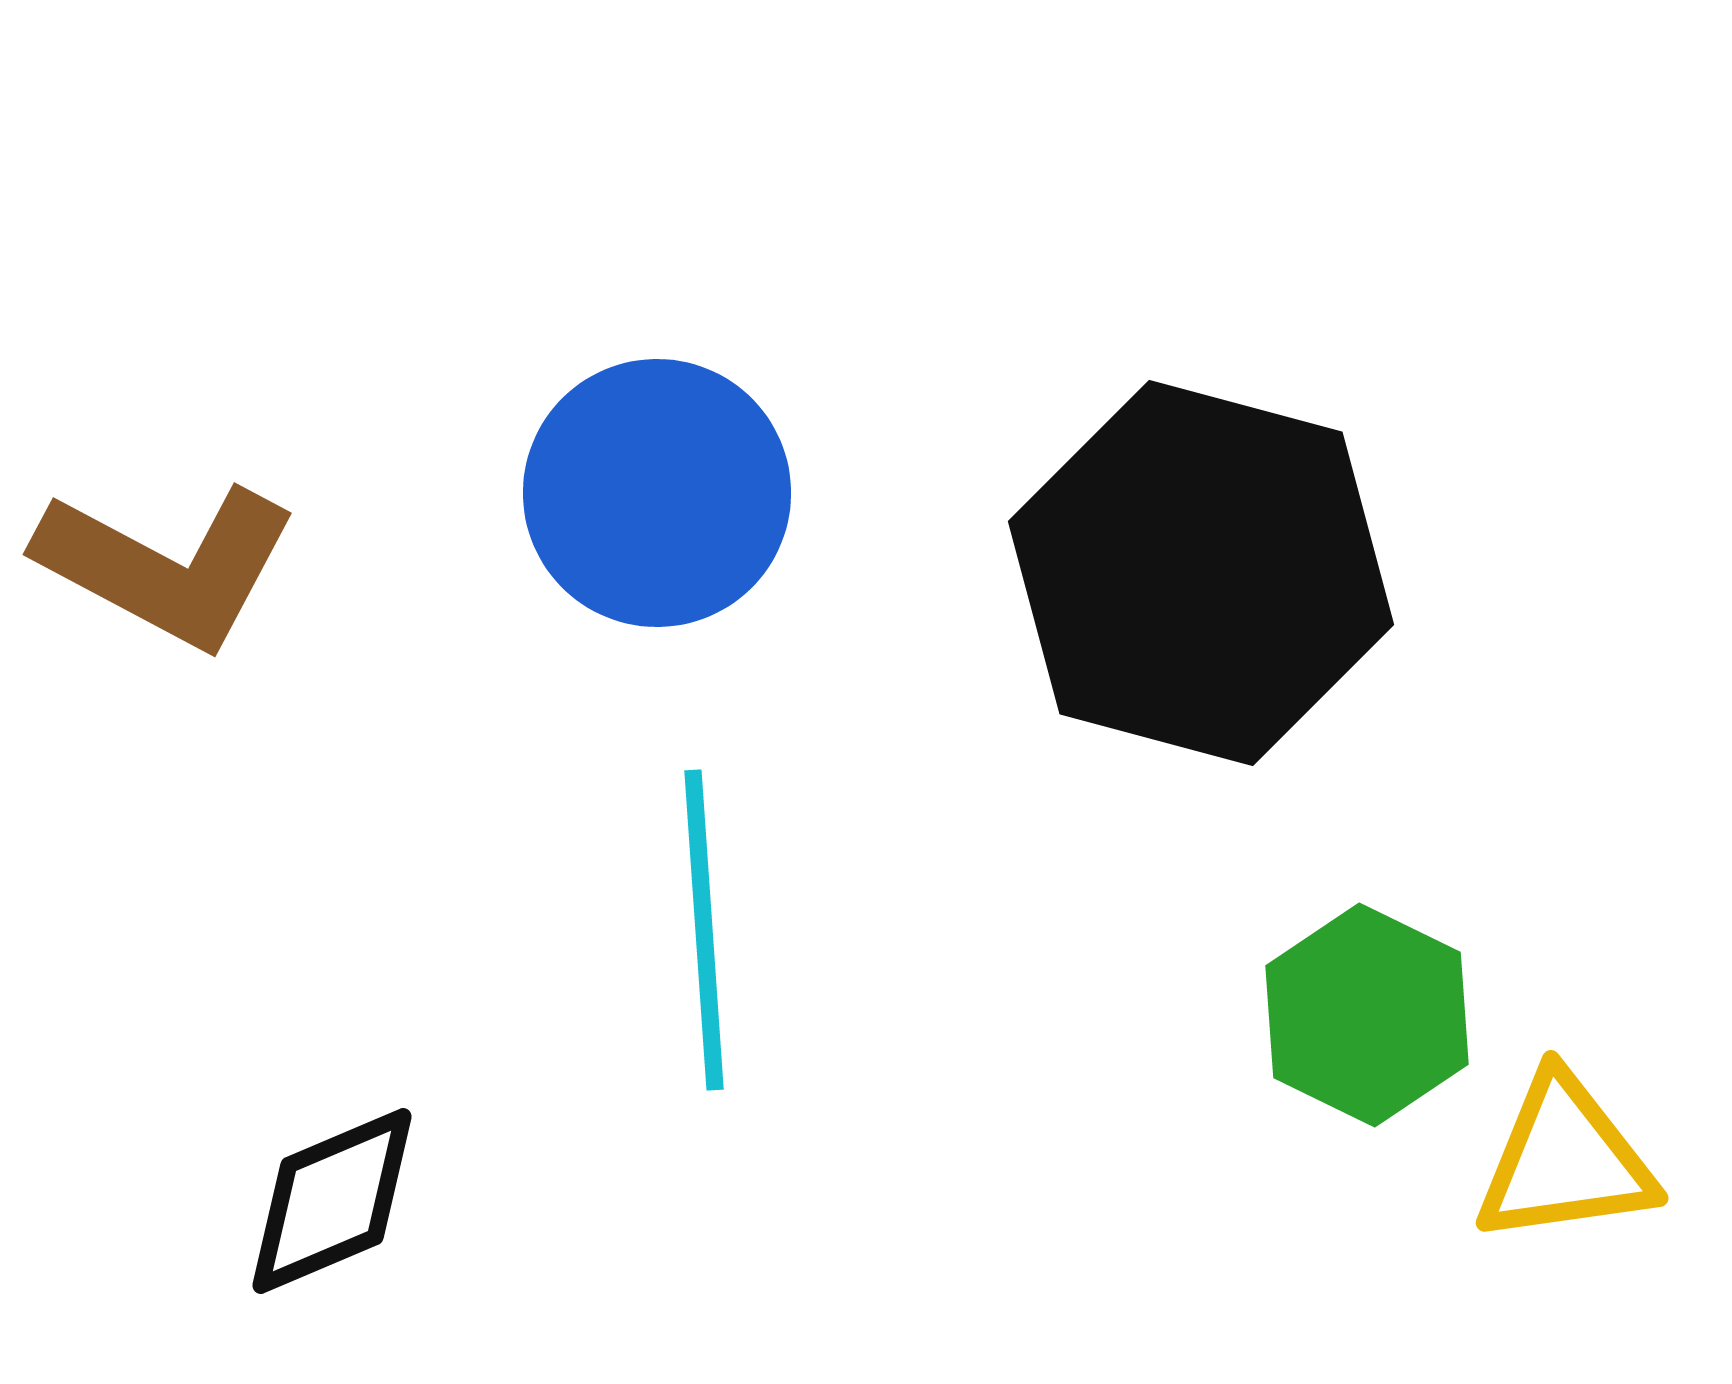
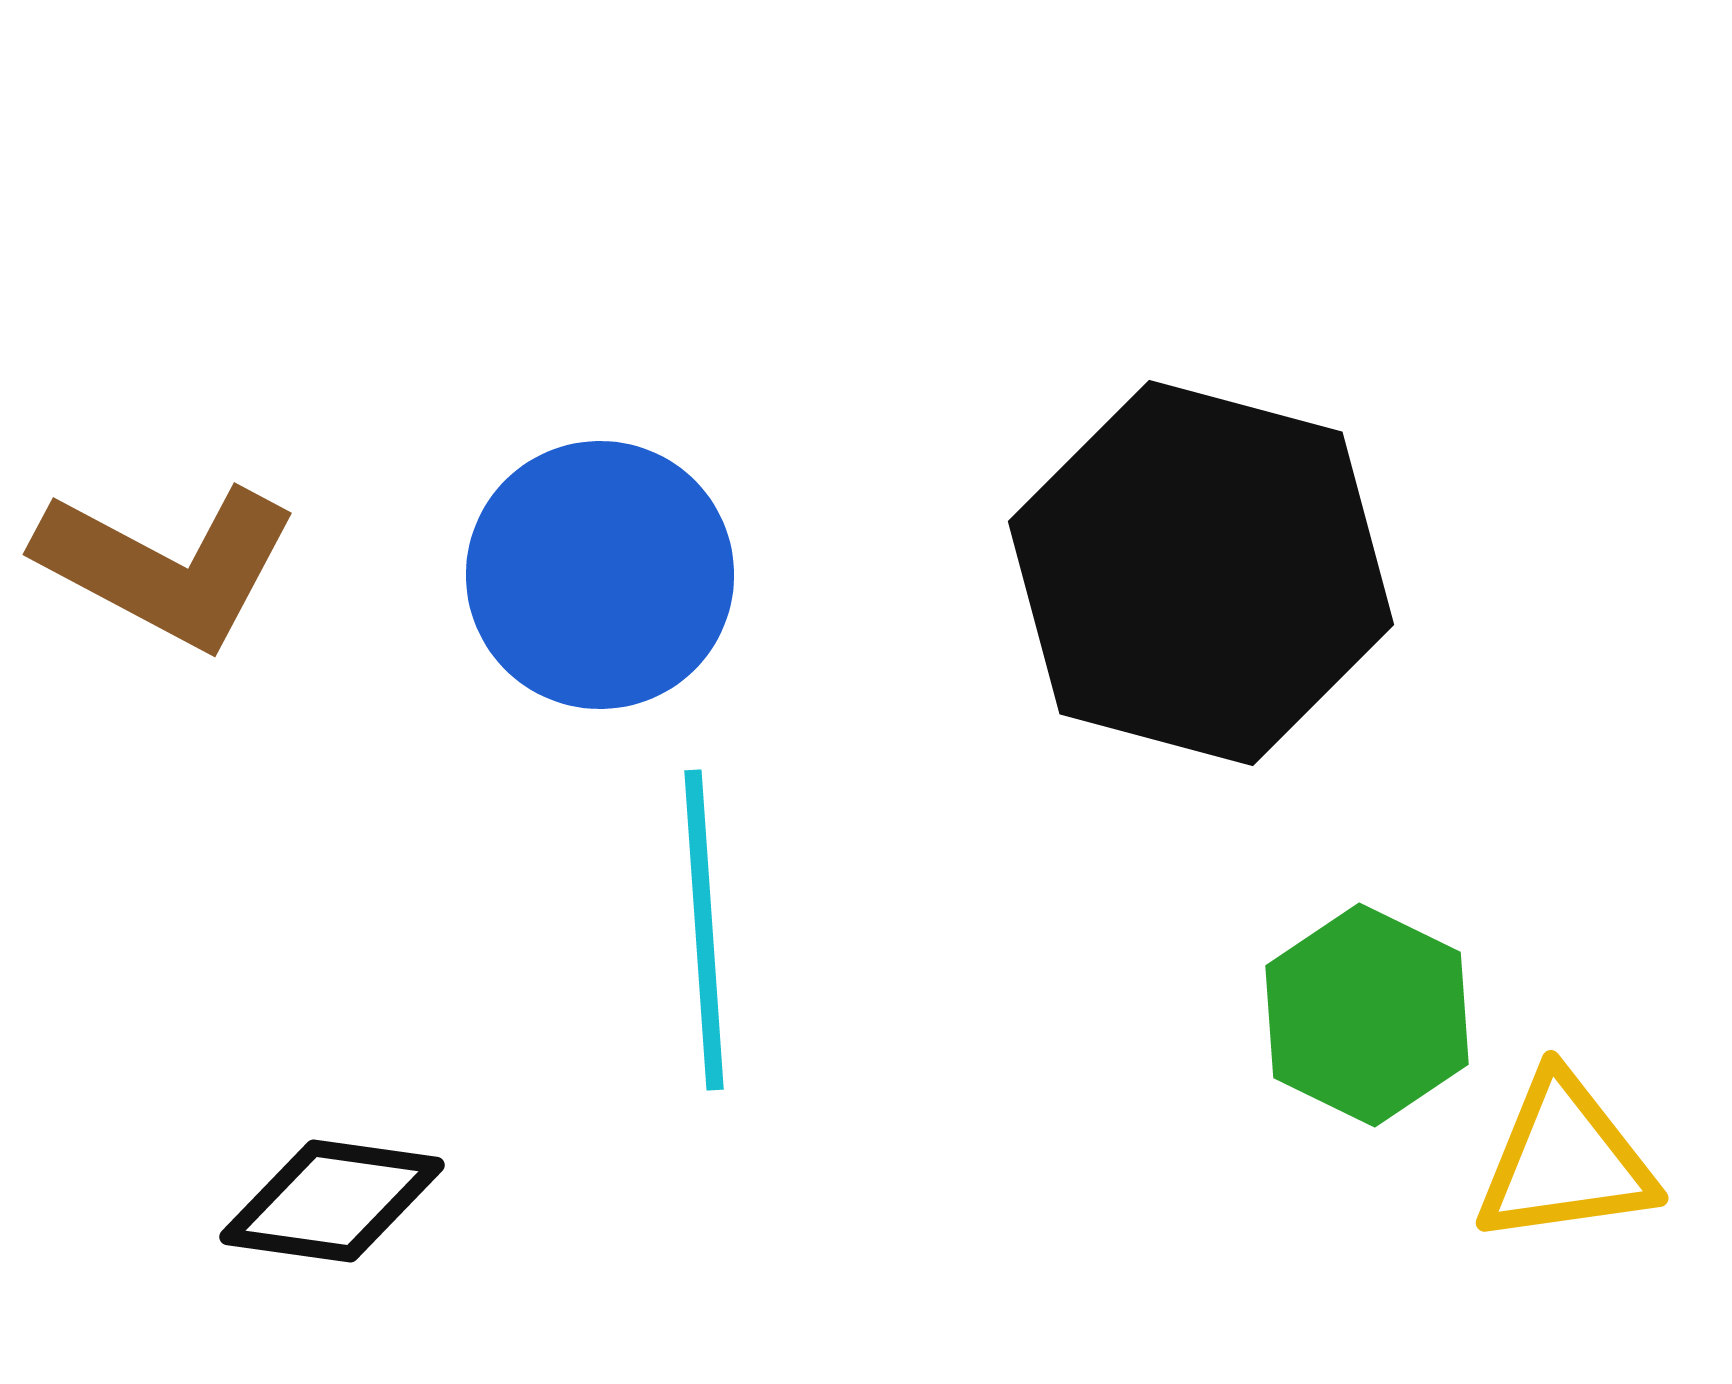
blue circle: moved 57 px left, 82 px down
black diamond: rotated 31 degrees clockwise
